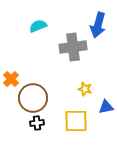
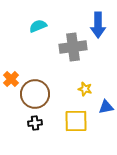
blue arrow: rotated 15 degrees counterclockwise
brown circle: moved 2 px right, 4 px up
black cross: moved 2 px left
